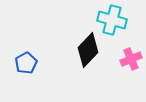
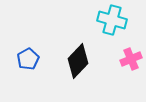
black diamond: moved 10 px left, 11 px down
blue pentagon: moved 2 px right, 4 px up
